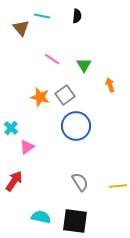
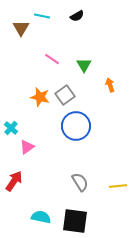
black semicircle: rotated 56 degrees clockwise
brown triangle: rotated 12 degrees clockwise
